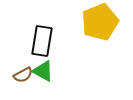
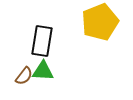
green triangle: rotated 25 degrees counterclockwise
brown semicircle: moved 1 px right, 1 px down; rotated 24 degrees counterclockwise
